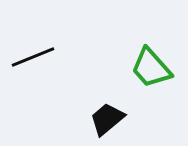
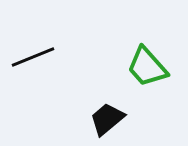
green trapezoid: moved 4 px left, 1 px up
